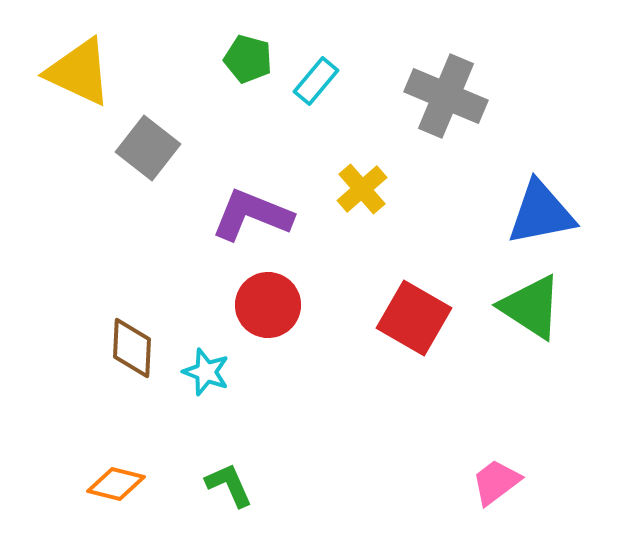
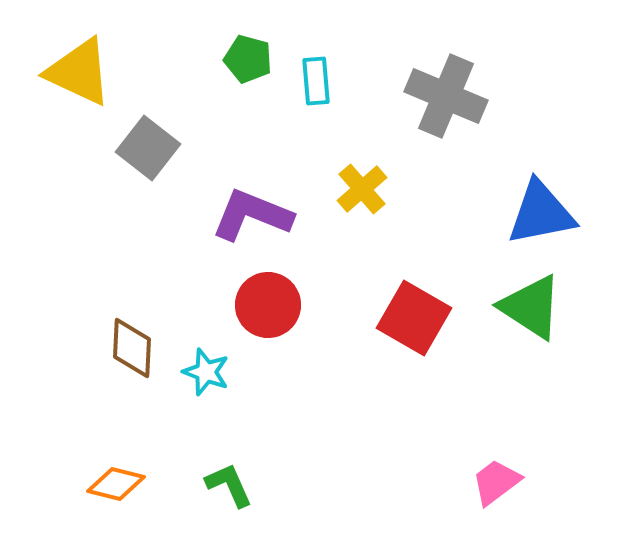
cyan rectangle: rotated 45 degrees counterclockwise
